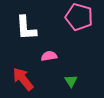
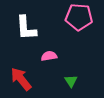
pink pentagon: rotated 12 degrees counterclockwise
red arrow: moved 2 px left
